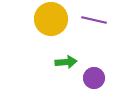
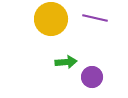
purple line: moved 1 px right, 2 px up
purple circle: moved 2 px left, 1 px up
